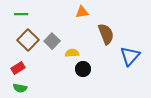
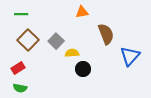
gray square: moved 4 px right
